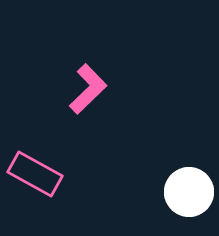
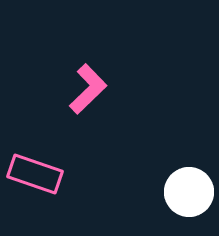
pink rectangle: rotated 10 degrees counterclockwise
